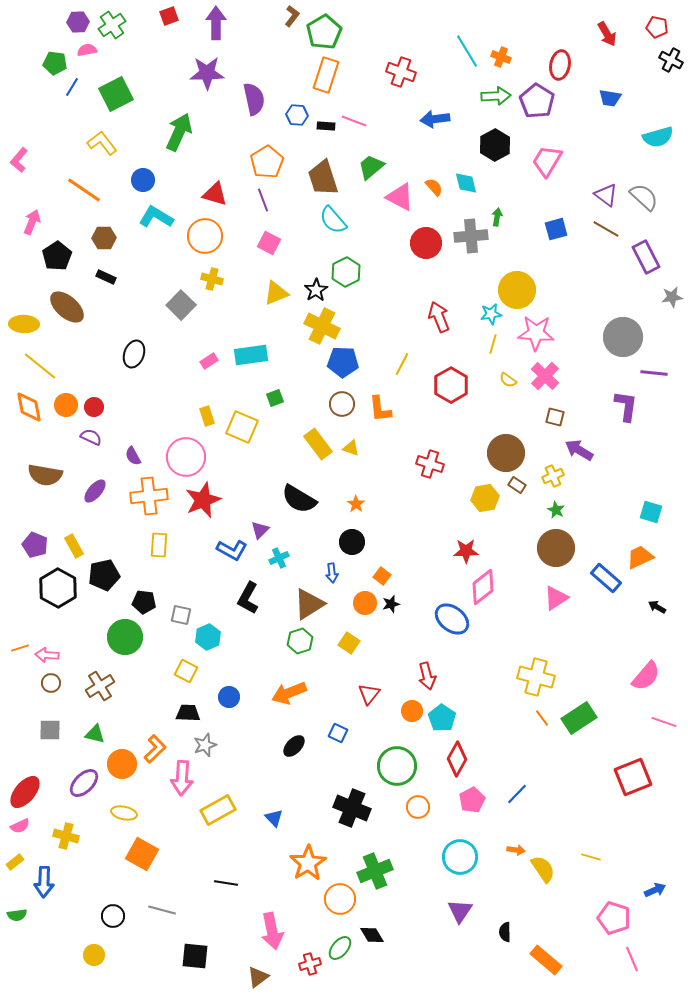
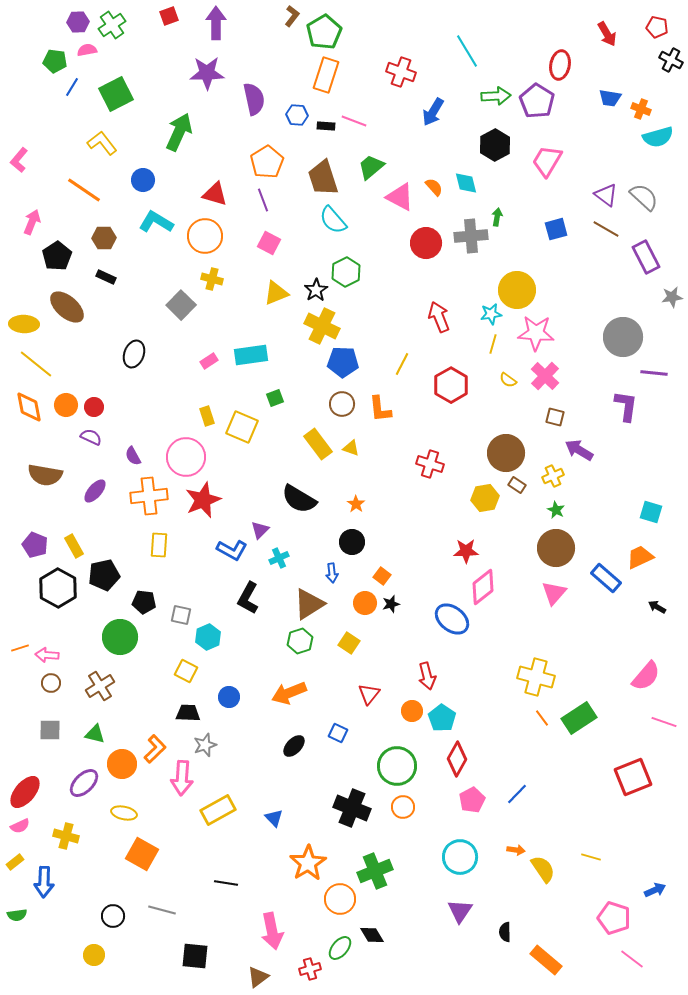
orange cross at (501, 57): moved 140 px right, 52 px down
green pentagon at (55, 63): moved 2 px up
blue arrow at (435, 119): moved 2 px left, 7 px up; rotated 52 degrees counterclockwise
cyan L-shape at (156, 217): moved 5 px down
yellow line at (40, 366): moved 4 px left, 2 px up
pink triangle at (556, 598): moved 2 px left, 5 px up; rotated 16 degrees counterclockwise
green circle at (125, 637): moved 5 px left
orange circle at (418, 807): moved 15 px left
pink line at (632, 959): rotated 30 degrees counterclockwise
red cross at (310, 964): moved 5 px down
